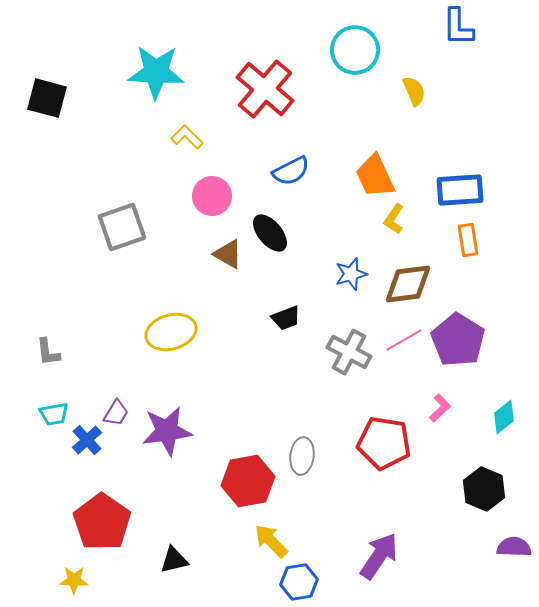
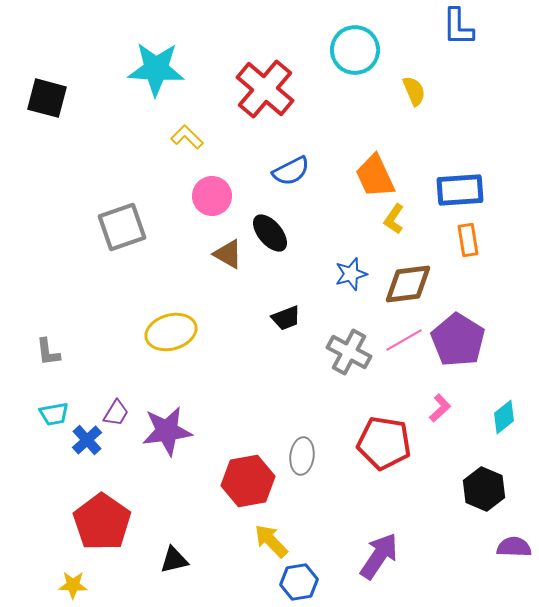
cyan star at (156, 72): moved 3 px up
yellow star at (74, 580): moved 1 px left, 5 px down
